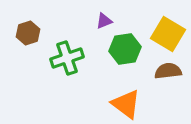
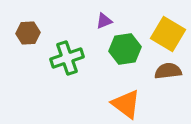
brown hexagon: rotated 15 degrees clockwise
